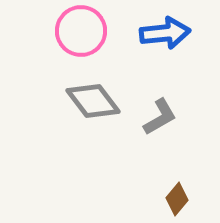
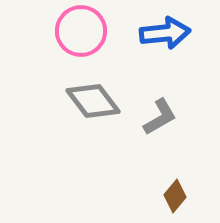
brown diamond: moved 2 px left, 3 px up
